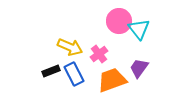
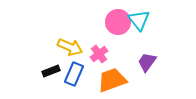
pink circle: moved 1 px left, 1 px down
cyan triangle: moved 9 px up
purple trapezoid: moved 8 px right, 6 px up
blue rectangle: rotated 50 degrees clockwise
